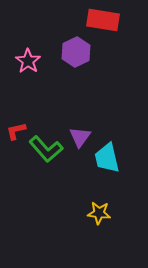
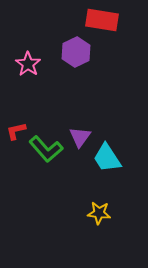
red rectangle: moved 1 px left
pink star: moved 3 px down
cyan trapezoid: rotated 20 degrees counterclockwise
